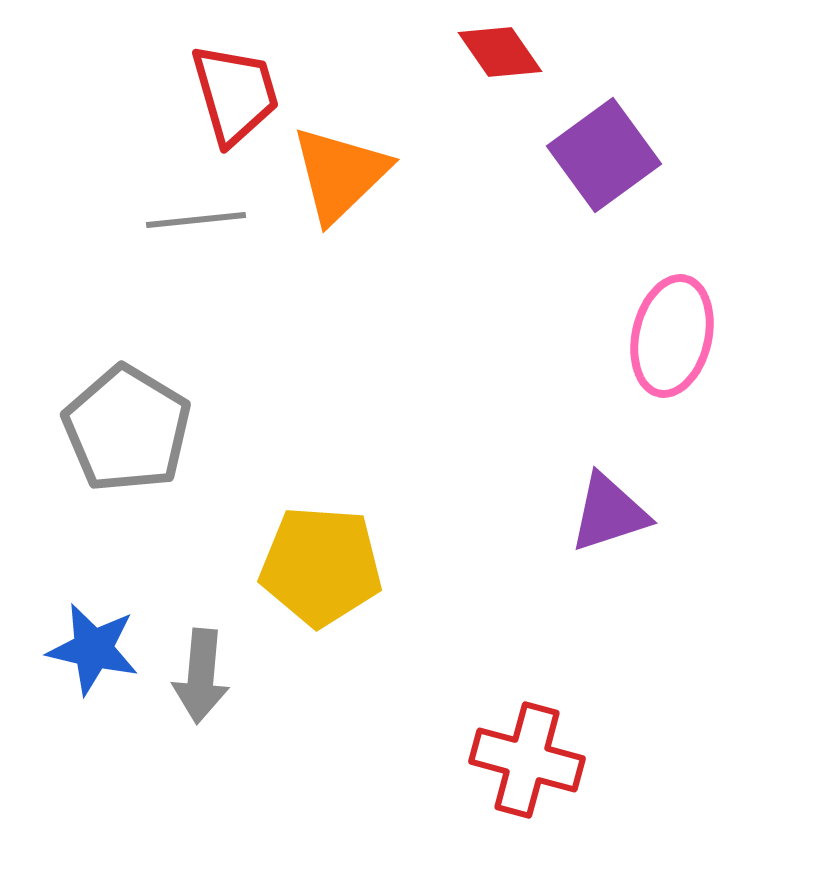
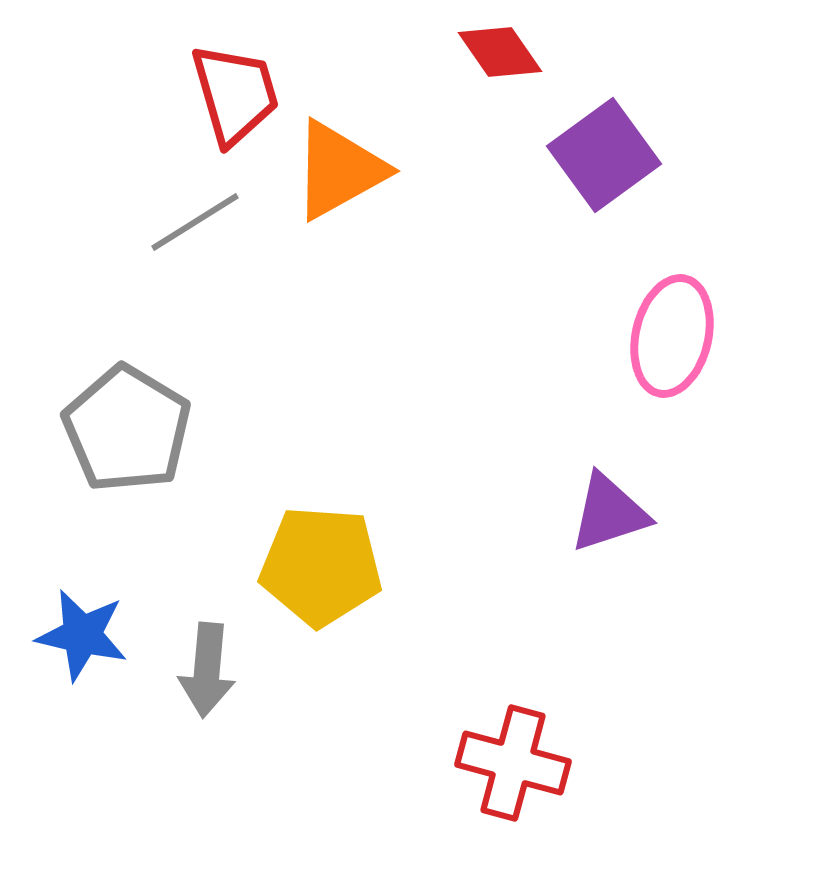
orange triangle: moved 1 px left, 4 px up; rotated 15 degrees clockwise
gray line: moved 1 px left, 2 px down; rotated 26 degrees counterclockwise
blue star: moved 11 px left, 14 px up
gray arrow: moved 6 px right, 6 px up
red cross: moved 14 px left, 3 px down
